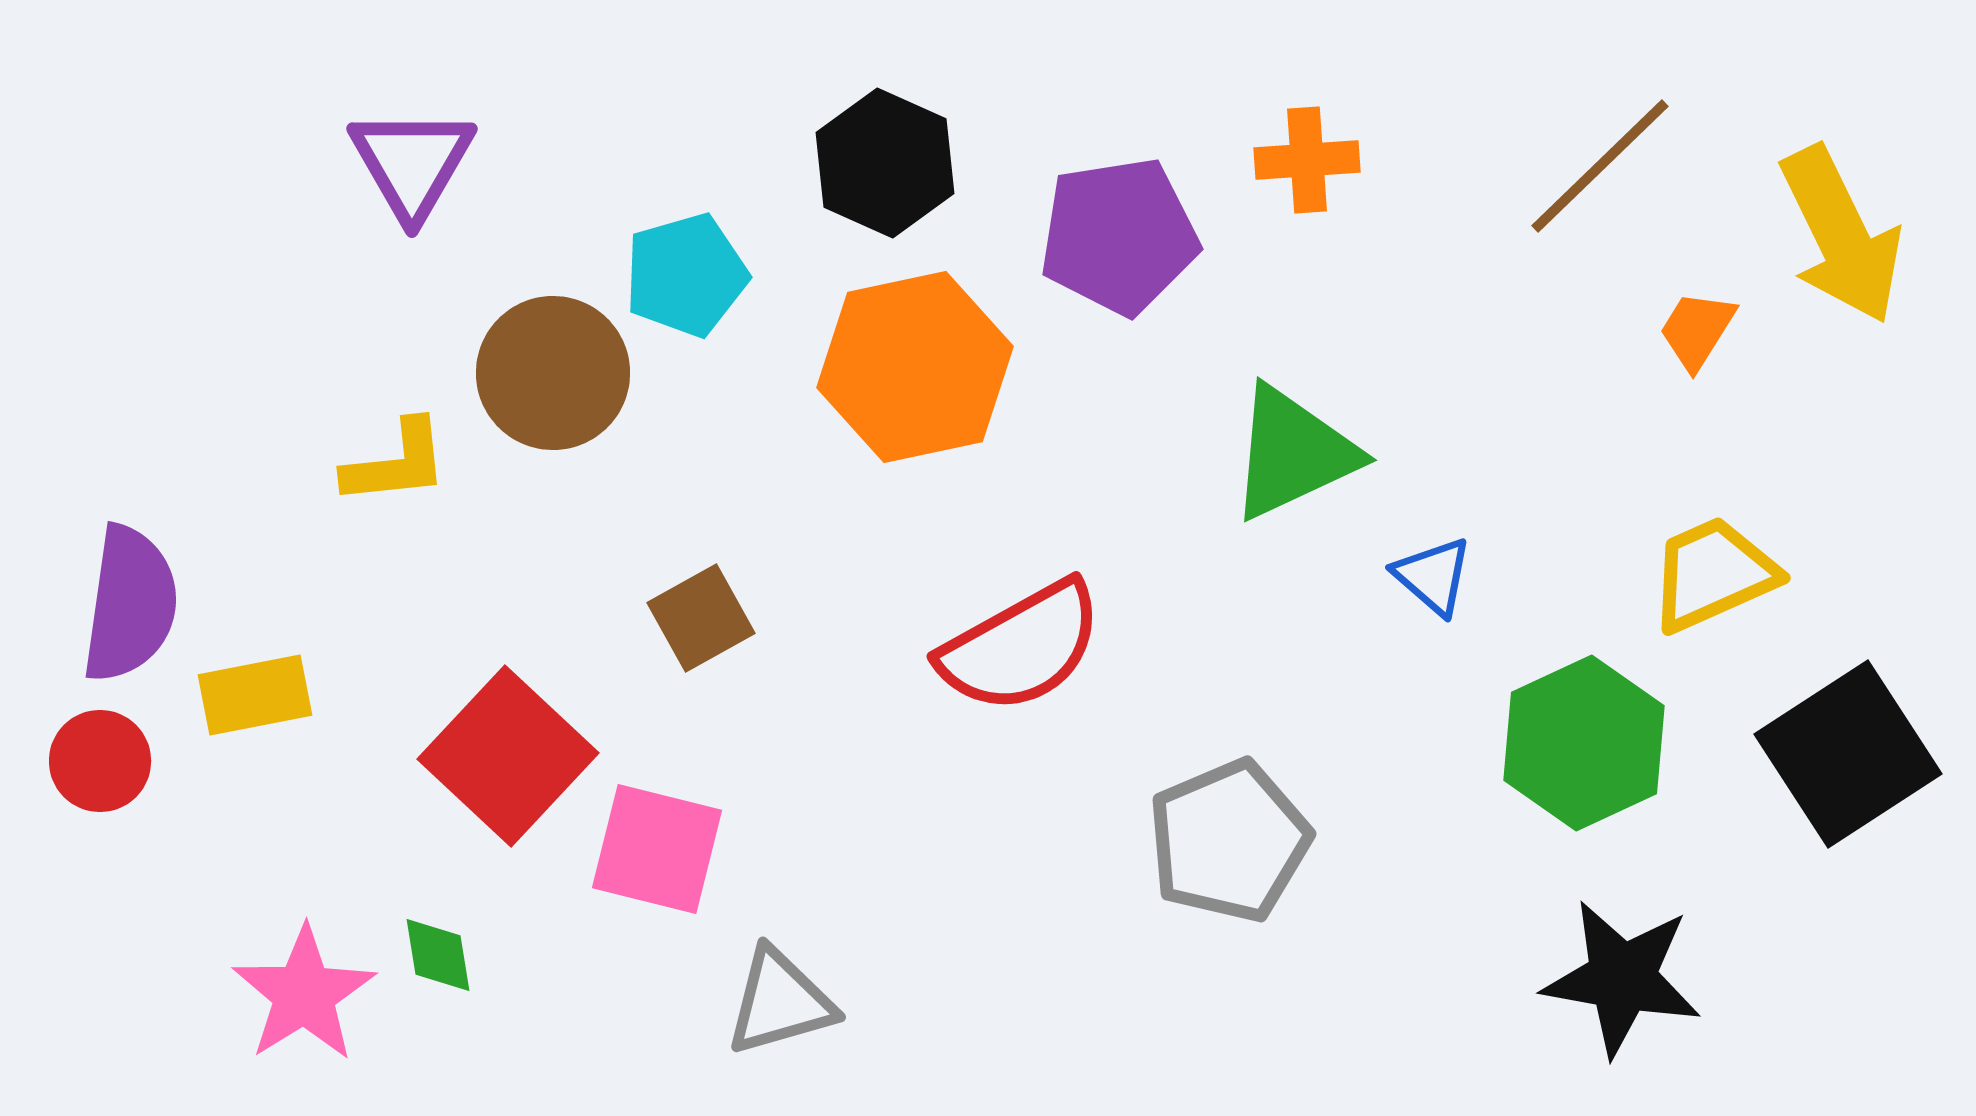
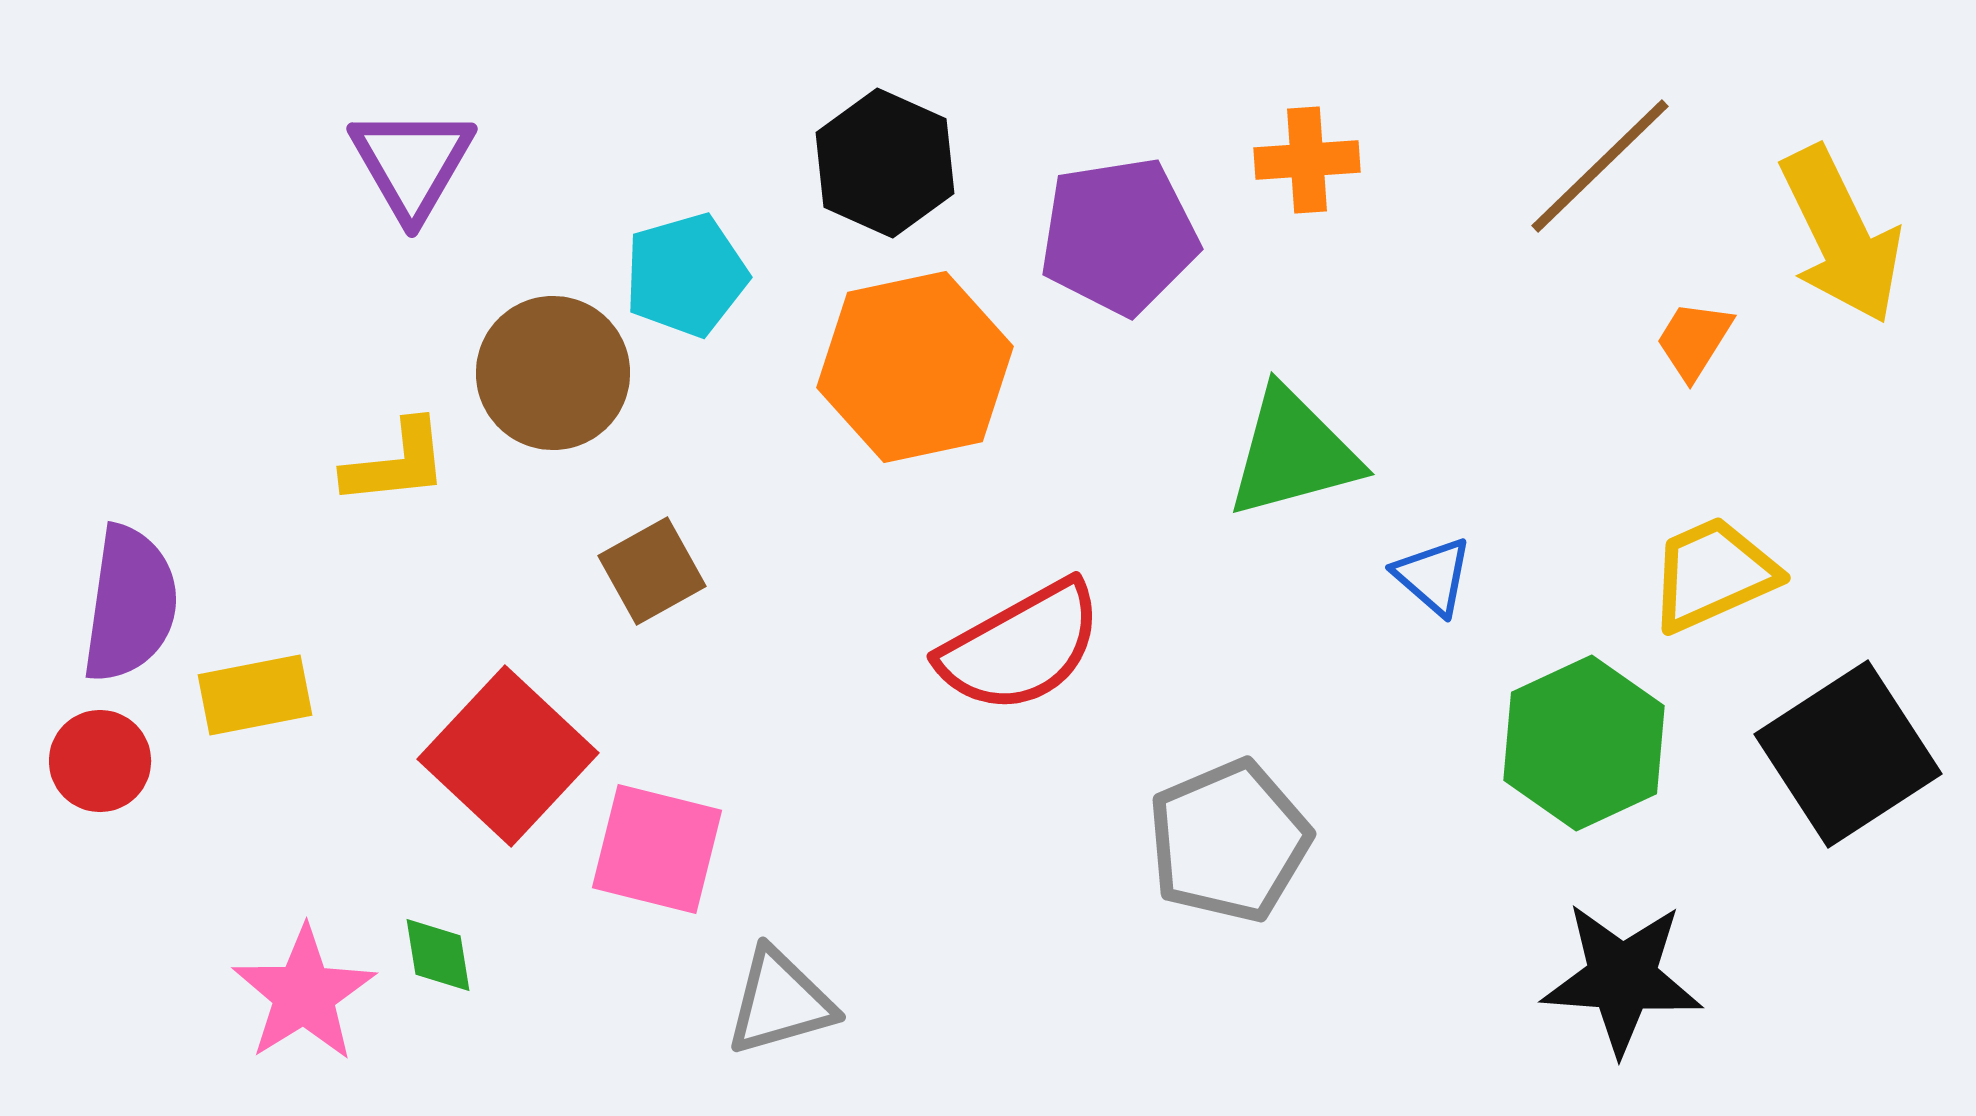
orange trapezoid: moved 3 px left, 10 px down
green triangle: rotated 10 degrees clockwise
brown square: moved 49 px left, 47 px up
black star: rotated 6 degrees counterclockwise
